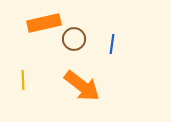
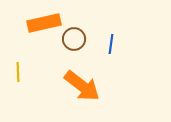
blue line: moved 1 px left
yellow line: moved 5 px left, 8 px up
